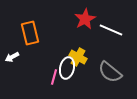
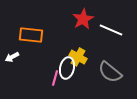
red star: moved 2 px left
orange rectangle: moved 1 px right, 2 px down; rotated 70 degrees counterclockwise
pink line: moved 1 px right, 1 px down
